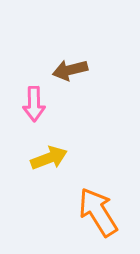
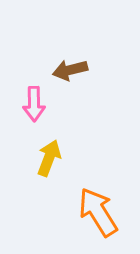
yellow arrow: rotated 48 degrees counterclockwise
